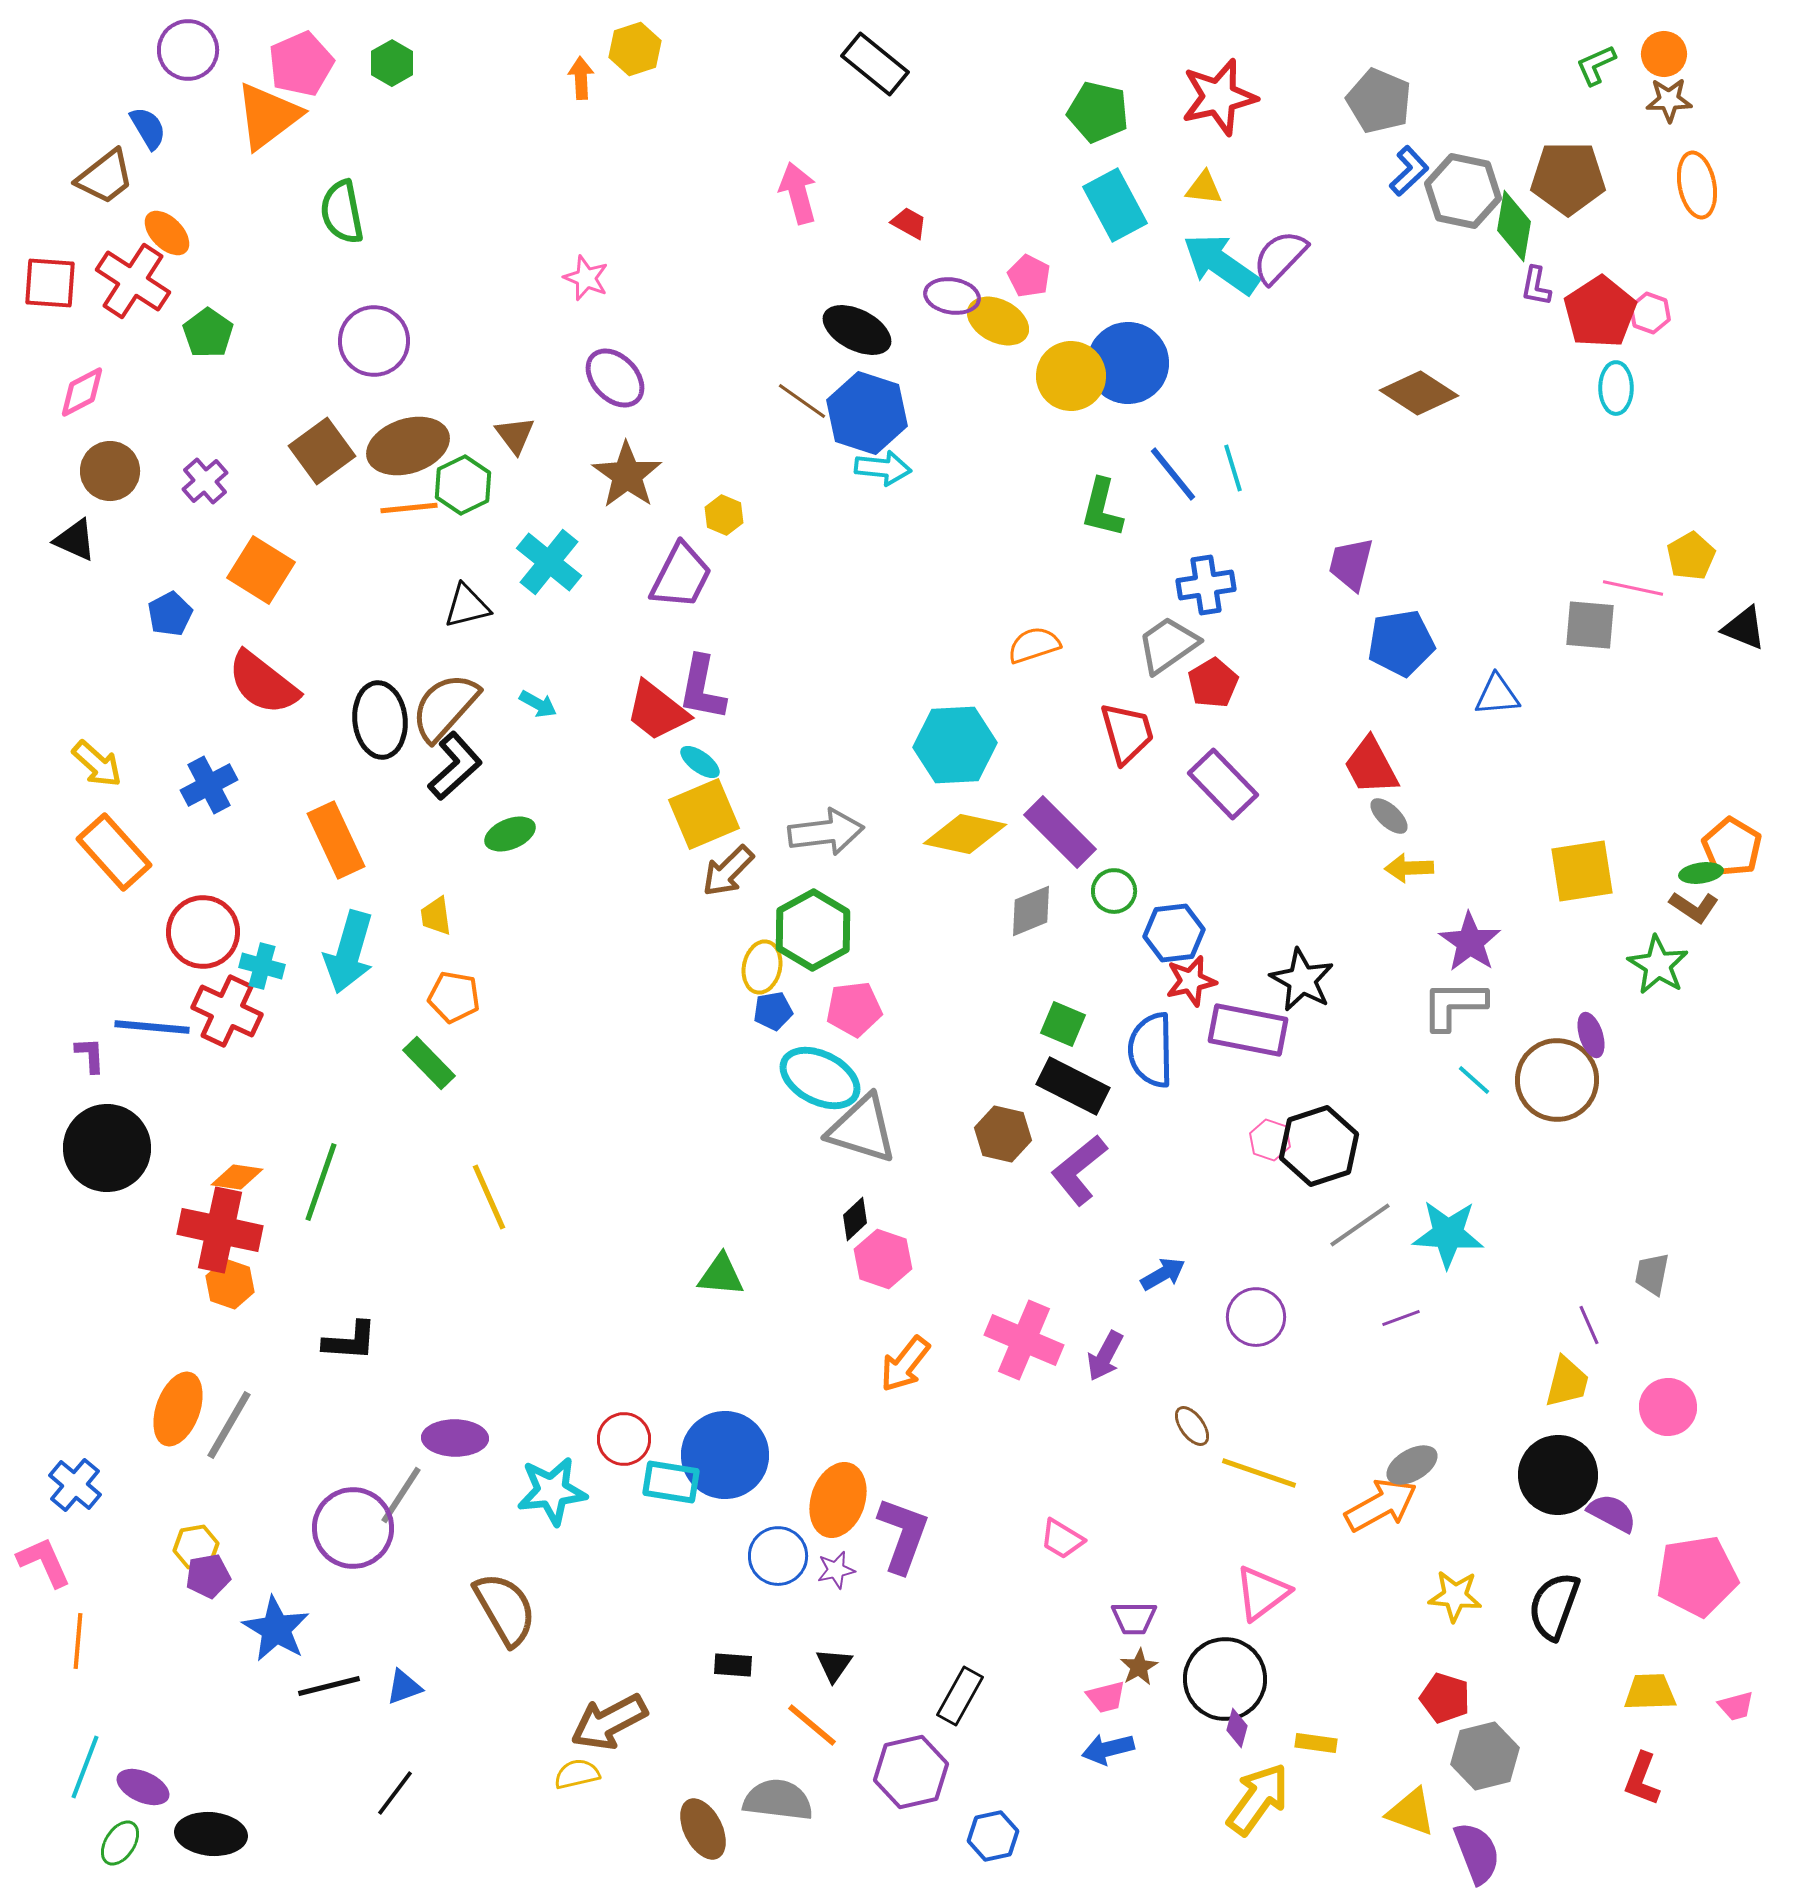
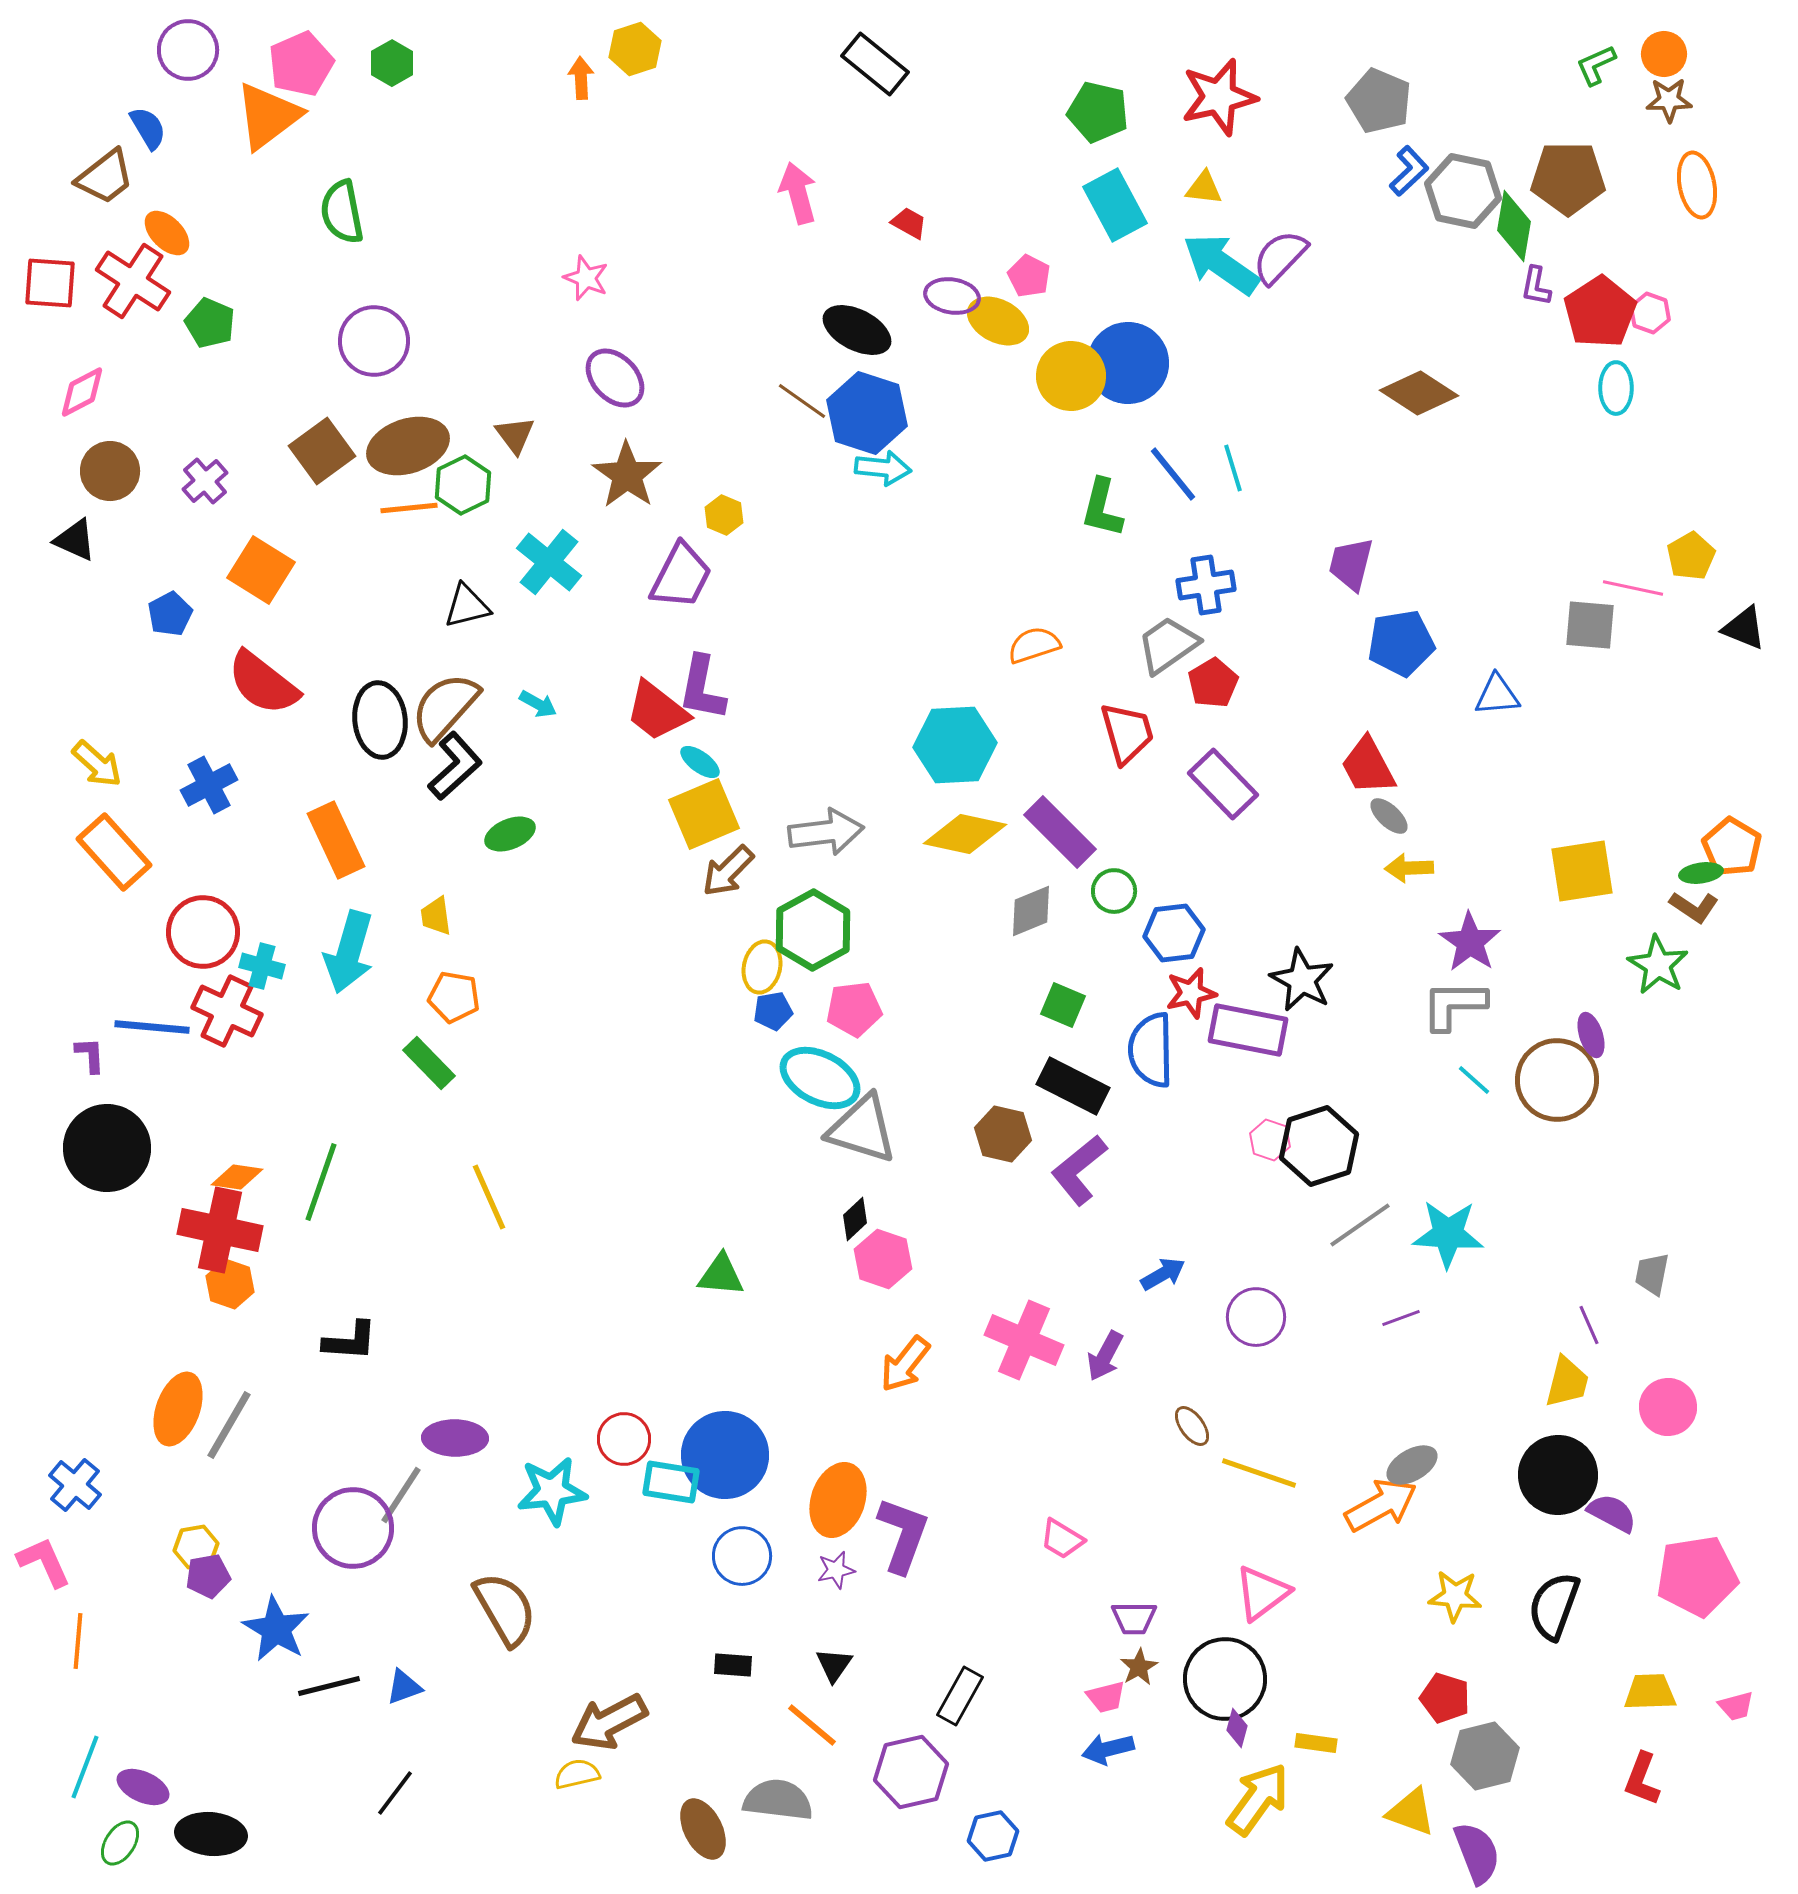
green pentagon at (208, 333): moved 2 px right, 10 px up; rotated 12 degrees counterclockwise
red trapezoid at (1371, 766): moved 3 px left
red star at (1191, 981): moved 12 px down
green square at (1063, 1024): moved 19 px up
blue circle at (778, 1556): moved 36 px left
